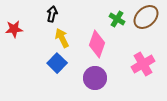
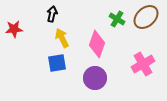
blue square: rotated 36 degrees clockwise
